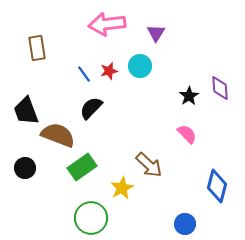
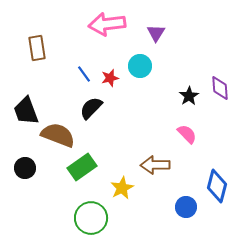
red star: moved 1 px right, 7 px down
brown arrow: moved 6 px right; rotated 136 degrees clockwise
blue circle: moved 1 px right, 17 px up
